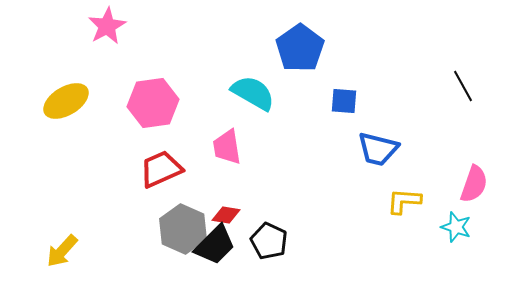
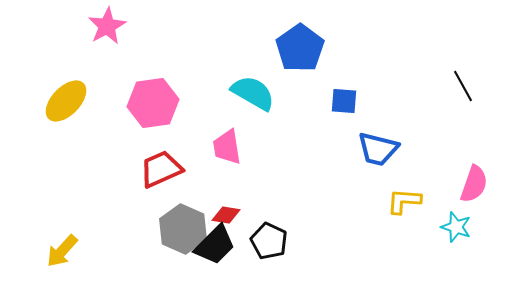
yellow ellipse: rotated 15 degrees counterclockwise
